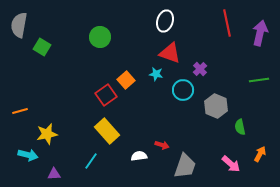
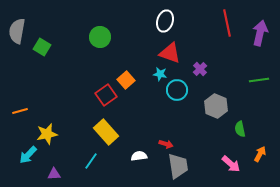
gray semicircle: moved 2 px left, 6 px down
cyan star: moved 4 px right
cyan circle: moved 6 px left
green semicircle: moved 2 px down
yellow rectangle: moved 1 px left, 1 px down
red arrow: moved 4 px right, 1 px up
cyan arrow: rotated 120 degrees clockwise
gray trapezoid: moved 7 px left; rotated 28 degrees counterclockwise
